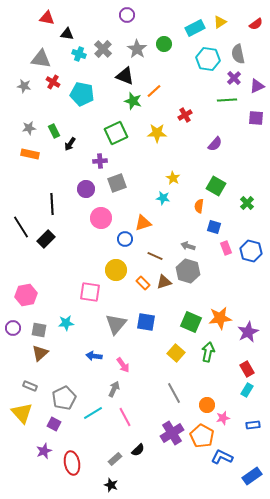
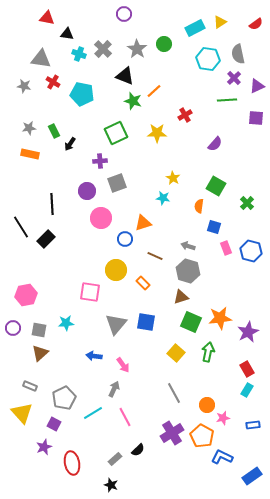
purple circle at (127, 15): moved 3 px left, 1 px up
purple circle at (86, 189): moved 1 px right, 2 px down
brown triangle at (164, 282): moved 17 px right, 15 px down
purple star at (44, 451): moved 4 px up
